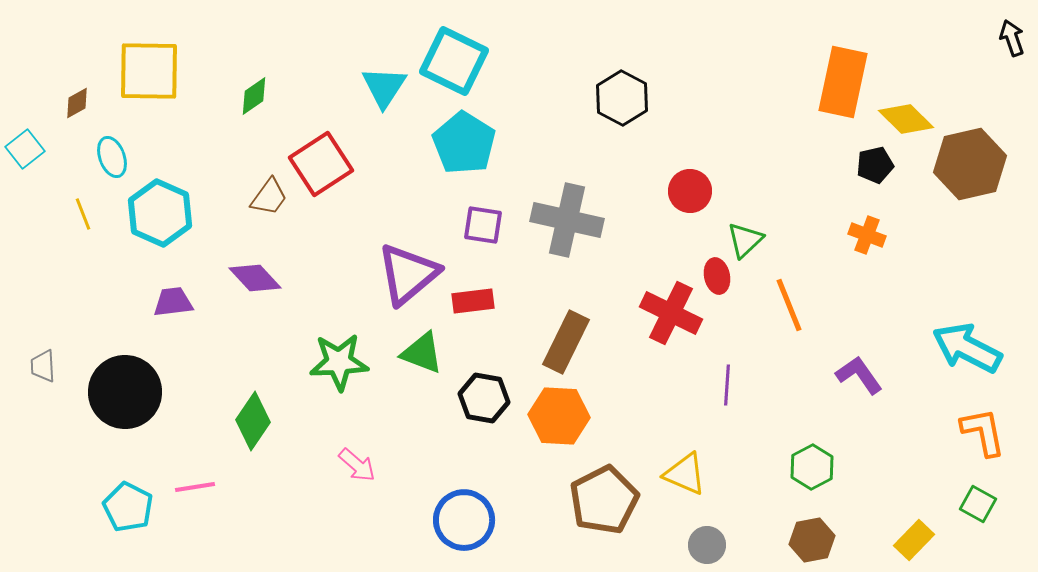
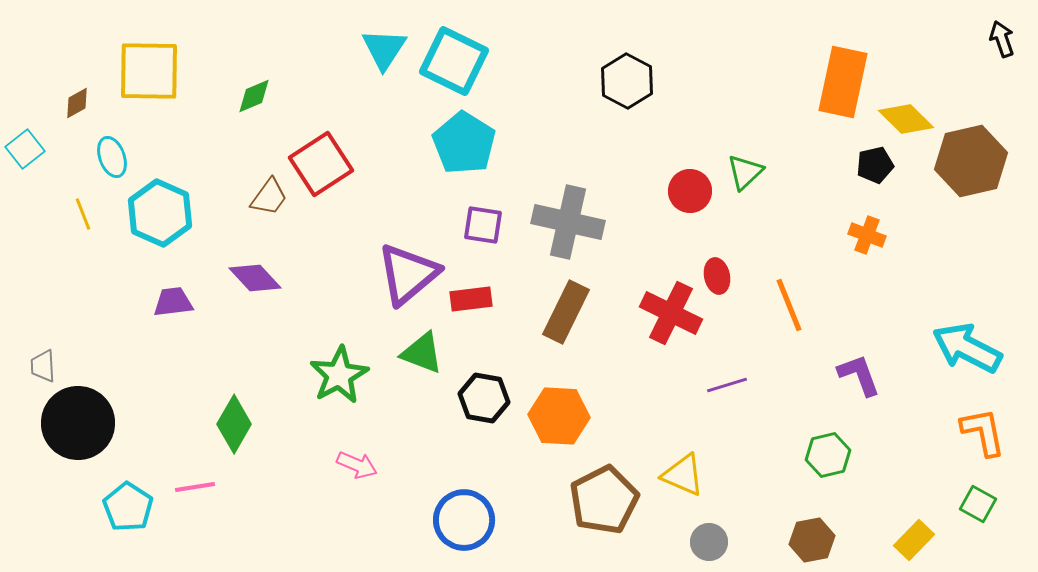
black arrow at (1012, 38): moved 10 px left, 1 px down
cyan triangle at (384, 87): moved 38 px up
green diamond at (254, 96): rotated 12 degrees clockwise
black hexagon at (622, 98): moved 5 px right, 17 px up
brown hexagon at (970, 164): moved 1 px right, 3 px up
gray cross at (567, 220): moved 1 px right, 2 px down
green triangle at (745, 240): moved 68 px up
red rectangle at (473, 301): moved 2 px left, 2 px up
brown rectangle at (566, 342): moved 30 px up
green star at (339, 362): moved 13 px down; rotated 26 degrees counterclockwise
purple L-shape at (859, 375): rotated 15 degrees clockwise
purple line at (727, 385): rotated 69 degrees clockwise
black circle at (125, 392): moved 47 px left, 31 px down
green diamond at (253, 421): moved 19 px left, 3 px down; rotated 4 degrees counterclockwise
pink arrow at (357, 465): rotated 18 degrees counterclockwise
green hexagon at (812, 467): moved 16 px right, 12 px up; rotated 15 degrees clockwise
yellow triangle at (685, 474): moved 2 px left, 1 px down
cyan pentagon at (128, 507): rotated 6 degrees clockwise
gray circle at (707, 545): moved 2 px right, 3 px up
